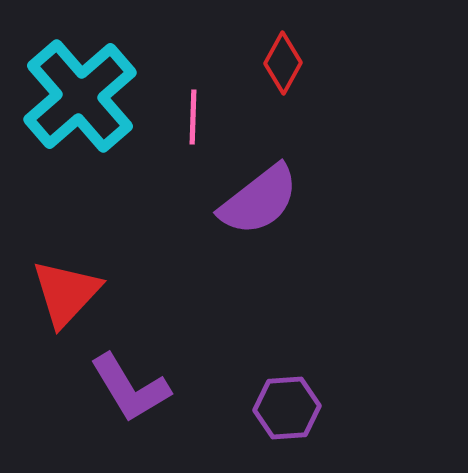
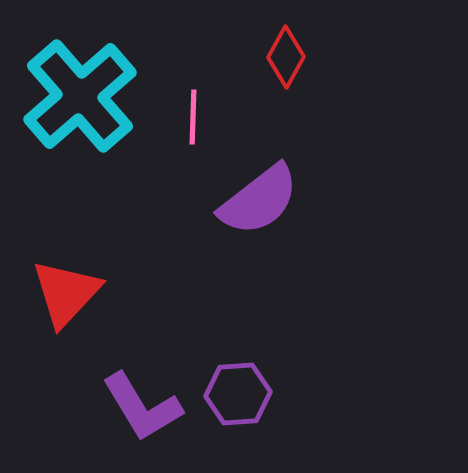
red diamond: moved 3 px right, 6 px up
purple L-shape: moved 12 px right, 19 px down
purple hexagon: moved 49 px left, 14 px up
